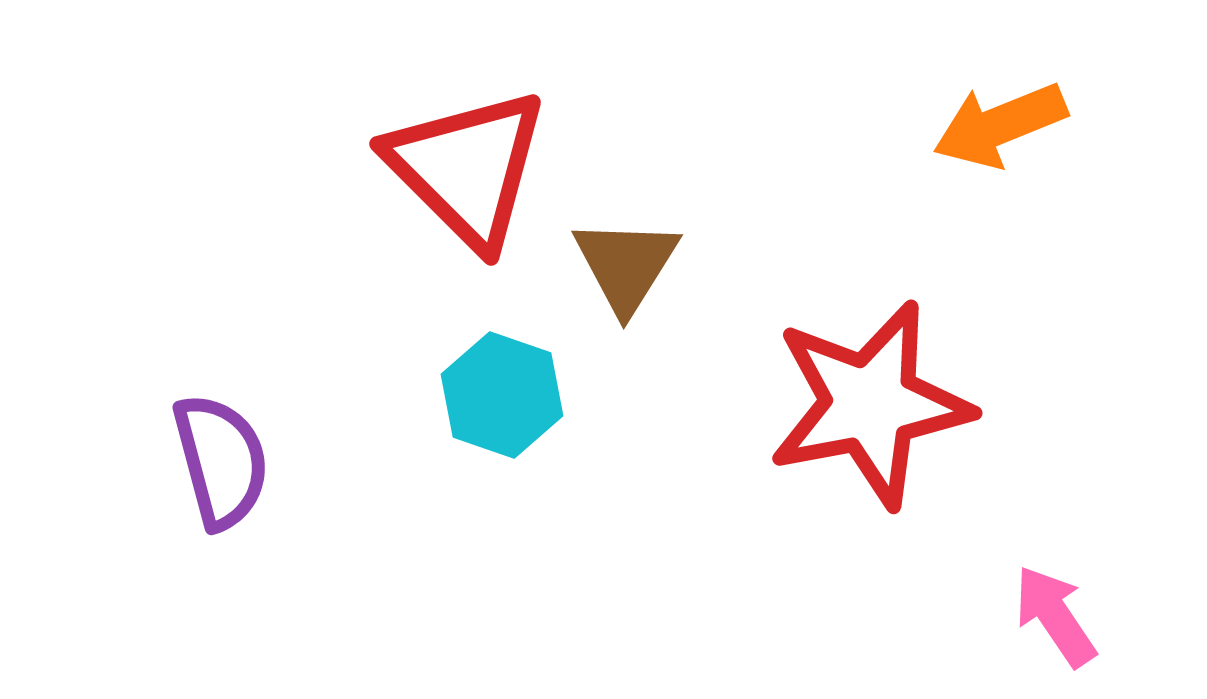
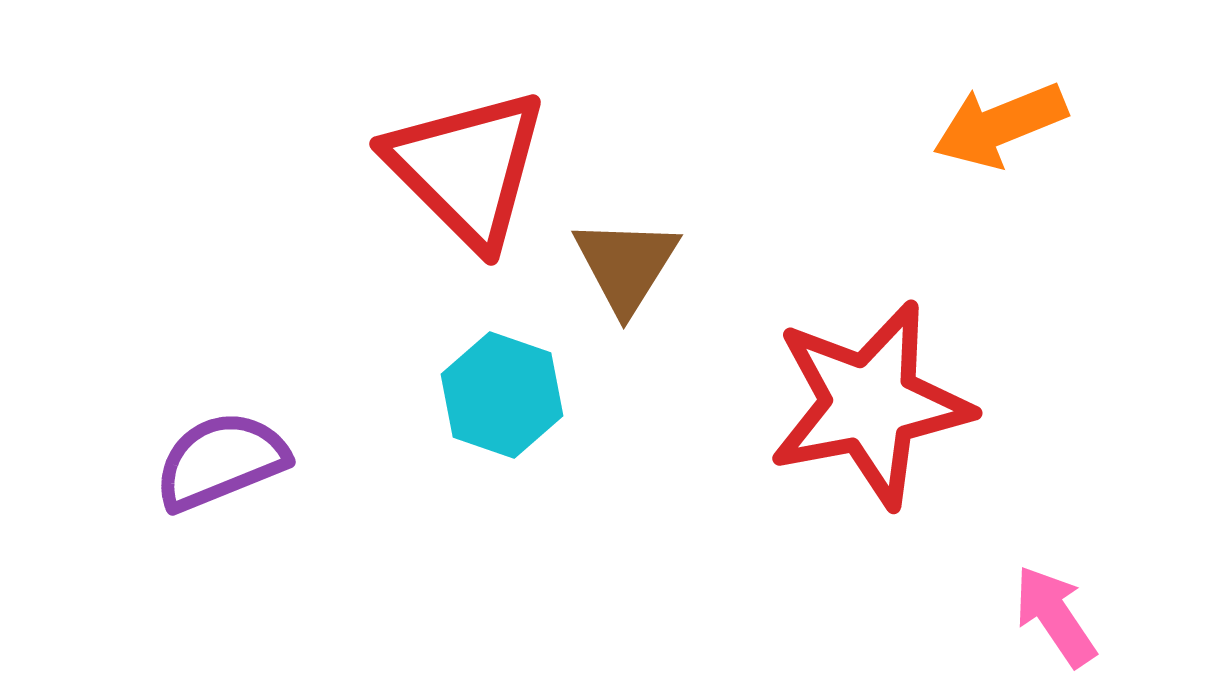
purple semicircle: rotated 97 degrees counterclockwise
